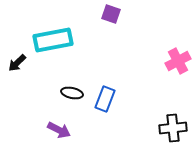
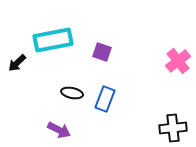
purple square: moved 9 px left, 38 px down
pink cross: rotated 10 degrees counterclockwise
